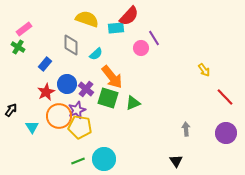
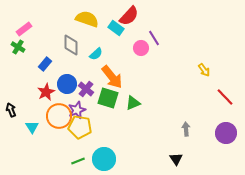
cyan rectangle: rotated 42 degrees clockwise
black arrow: rotated 56 degrees counterclockwise
black triangle: moved 2 px up
